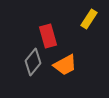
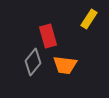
orange trapezoid: rotated 35 degrees clockwise
